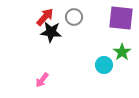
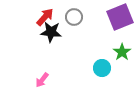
purple square: moved 1 px left, 1 px up; rotated 28 degrees counterclockwise
cyan circle: moved 2 px left, 3 px down
